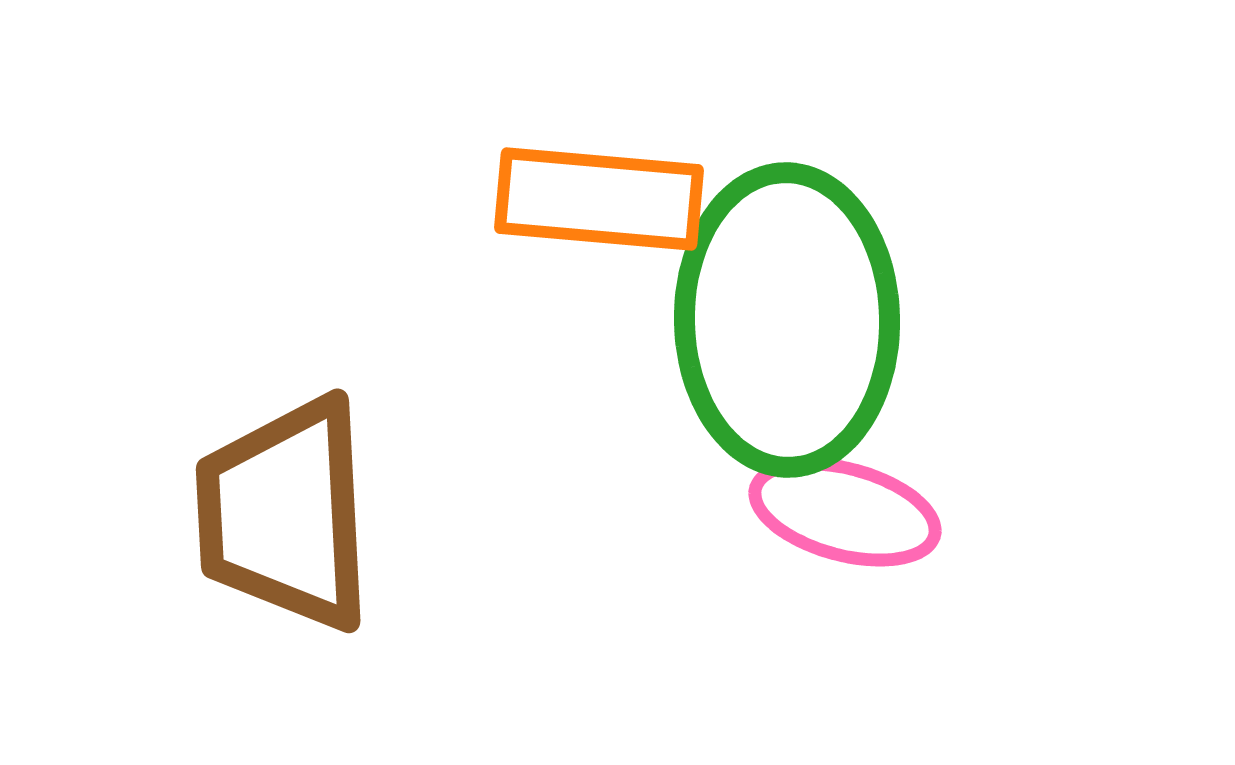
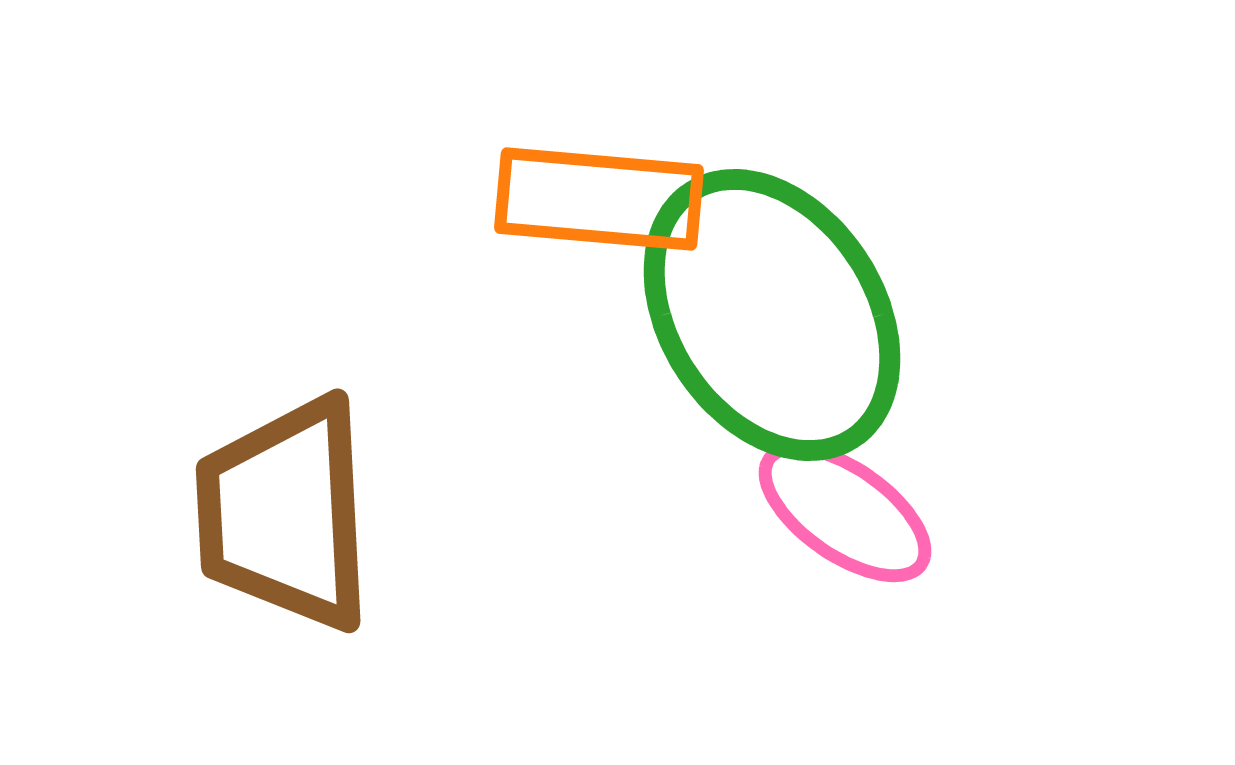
green ellipse: moved 15 px left, 5 px up; rotated 32 degrees counterclockwise
pink ellipse: rotated 20 degrees clockwise
